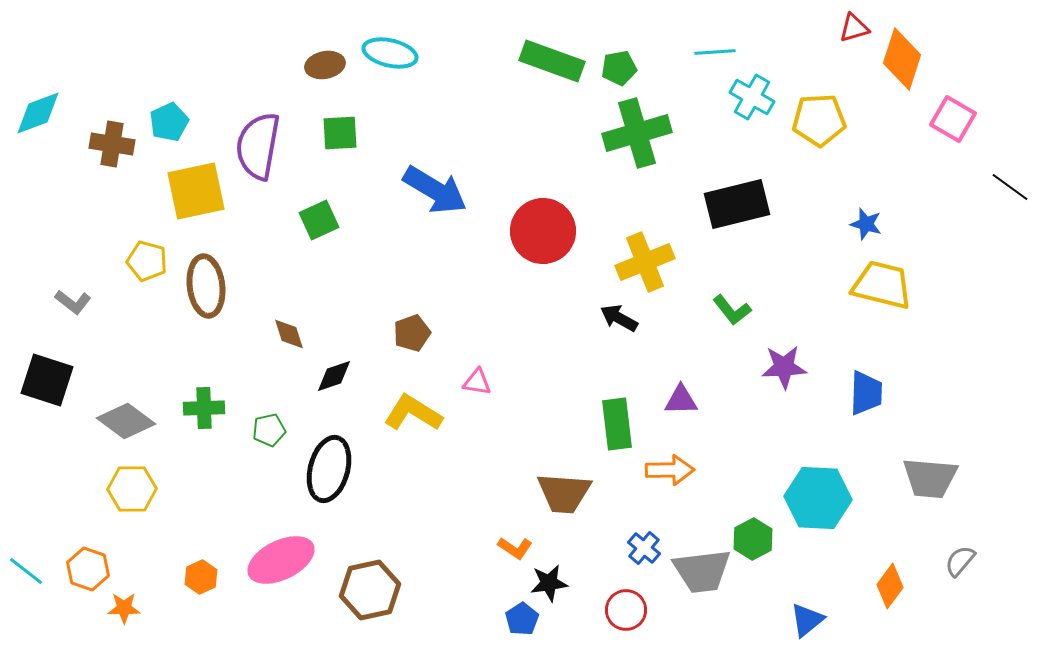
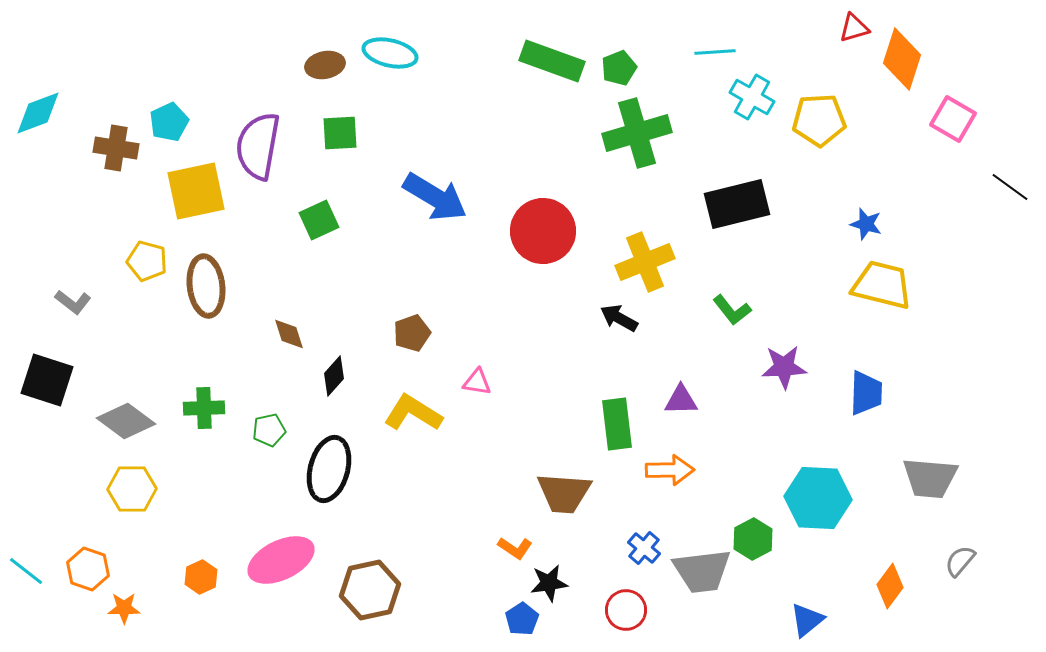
green pentagon at (619, 68): rotated 12 degrees counterclockwise
brown cross at (112, 144): moved 4 px right, 4 px down
blue arrow at (435, 190): moved 7 px down
black diamond at (334, 376): rotated 30 degrees counterclockwise
